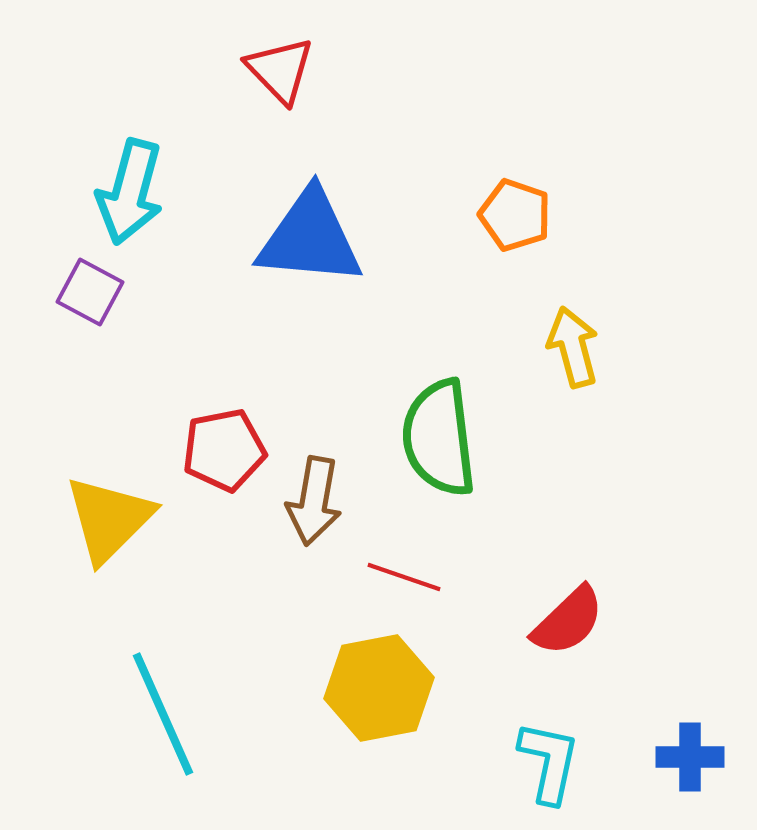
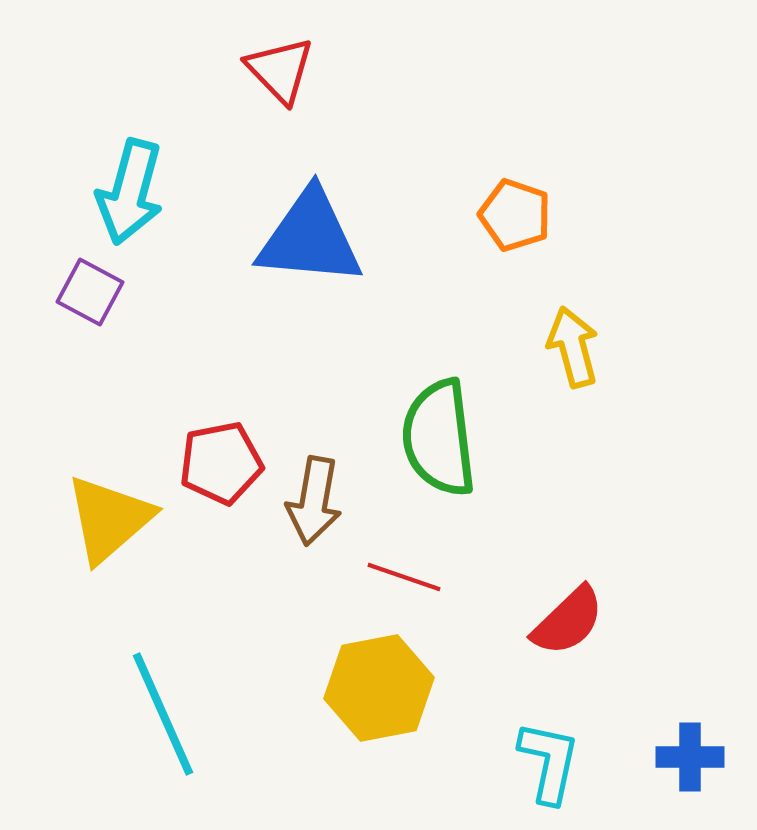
red pentagon: moved 3 px left, 13 px down
yellow triangle: rotated 4 degrees clockwise
